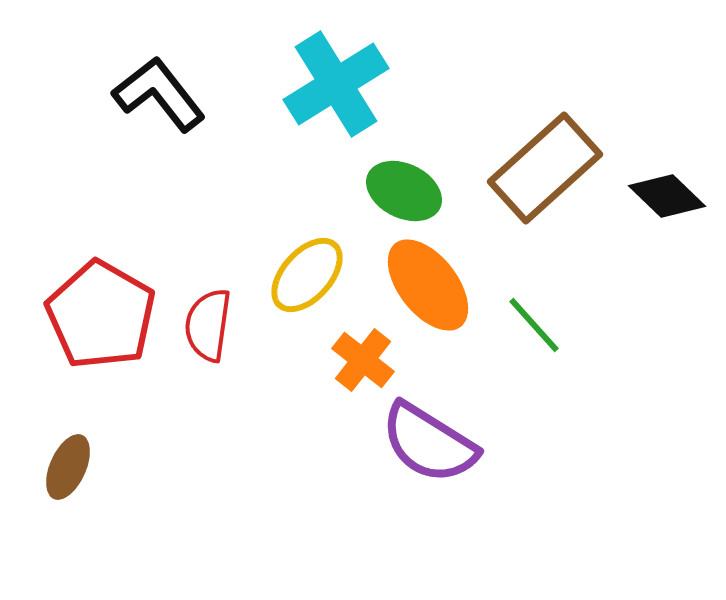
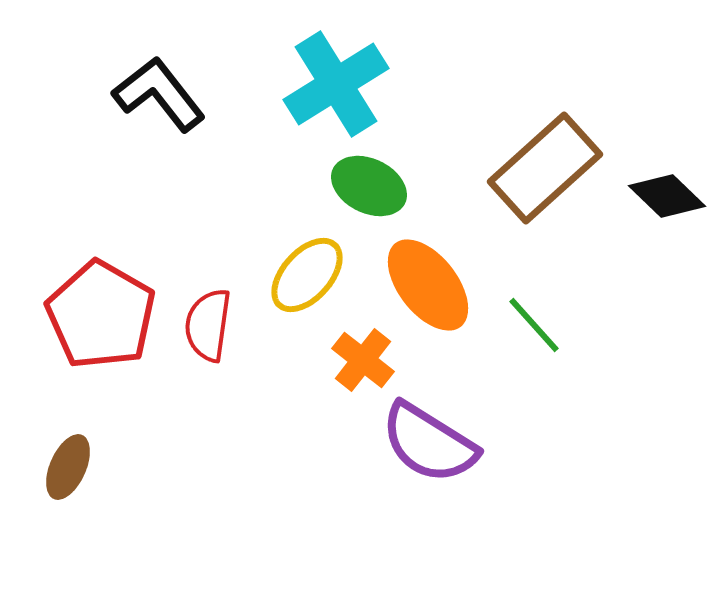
green ellipse: moved 35 px left, 5 px up
